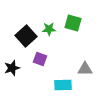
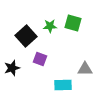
green star: moved 1 px right, 3 px up
